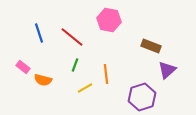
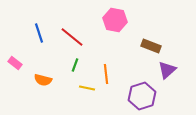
pink hexagon: moved 6 px right
pink rectangle: moved 8 px left, 4 px up
yellow line: moved 2 px right; rotated 42 degrees clockwise
purple hexagon: moved 1 px up
